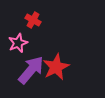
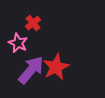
red cross: moved 3 px down; rotated 21 degrees clockwise
pink star: rotated 24 degrees counterclockwise
